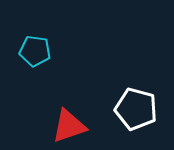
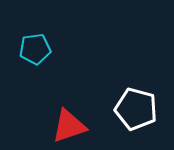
cyan pentagon: moved 2 px up; rotated 16 degrees counterclockwise
